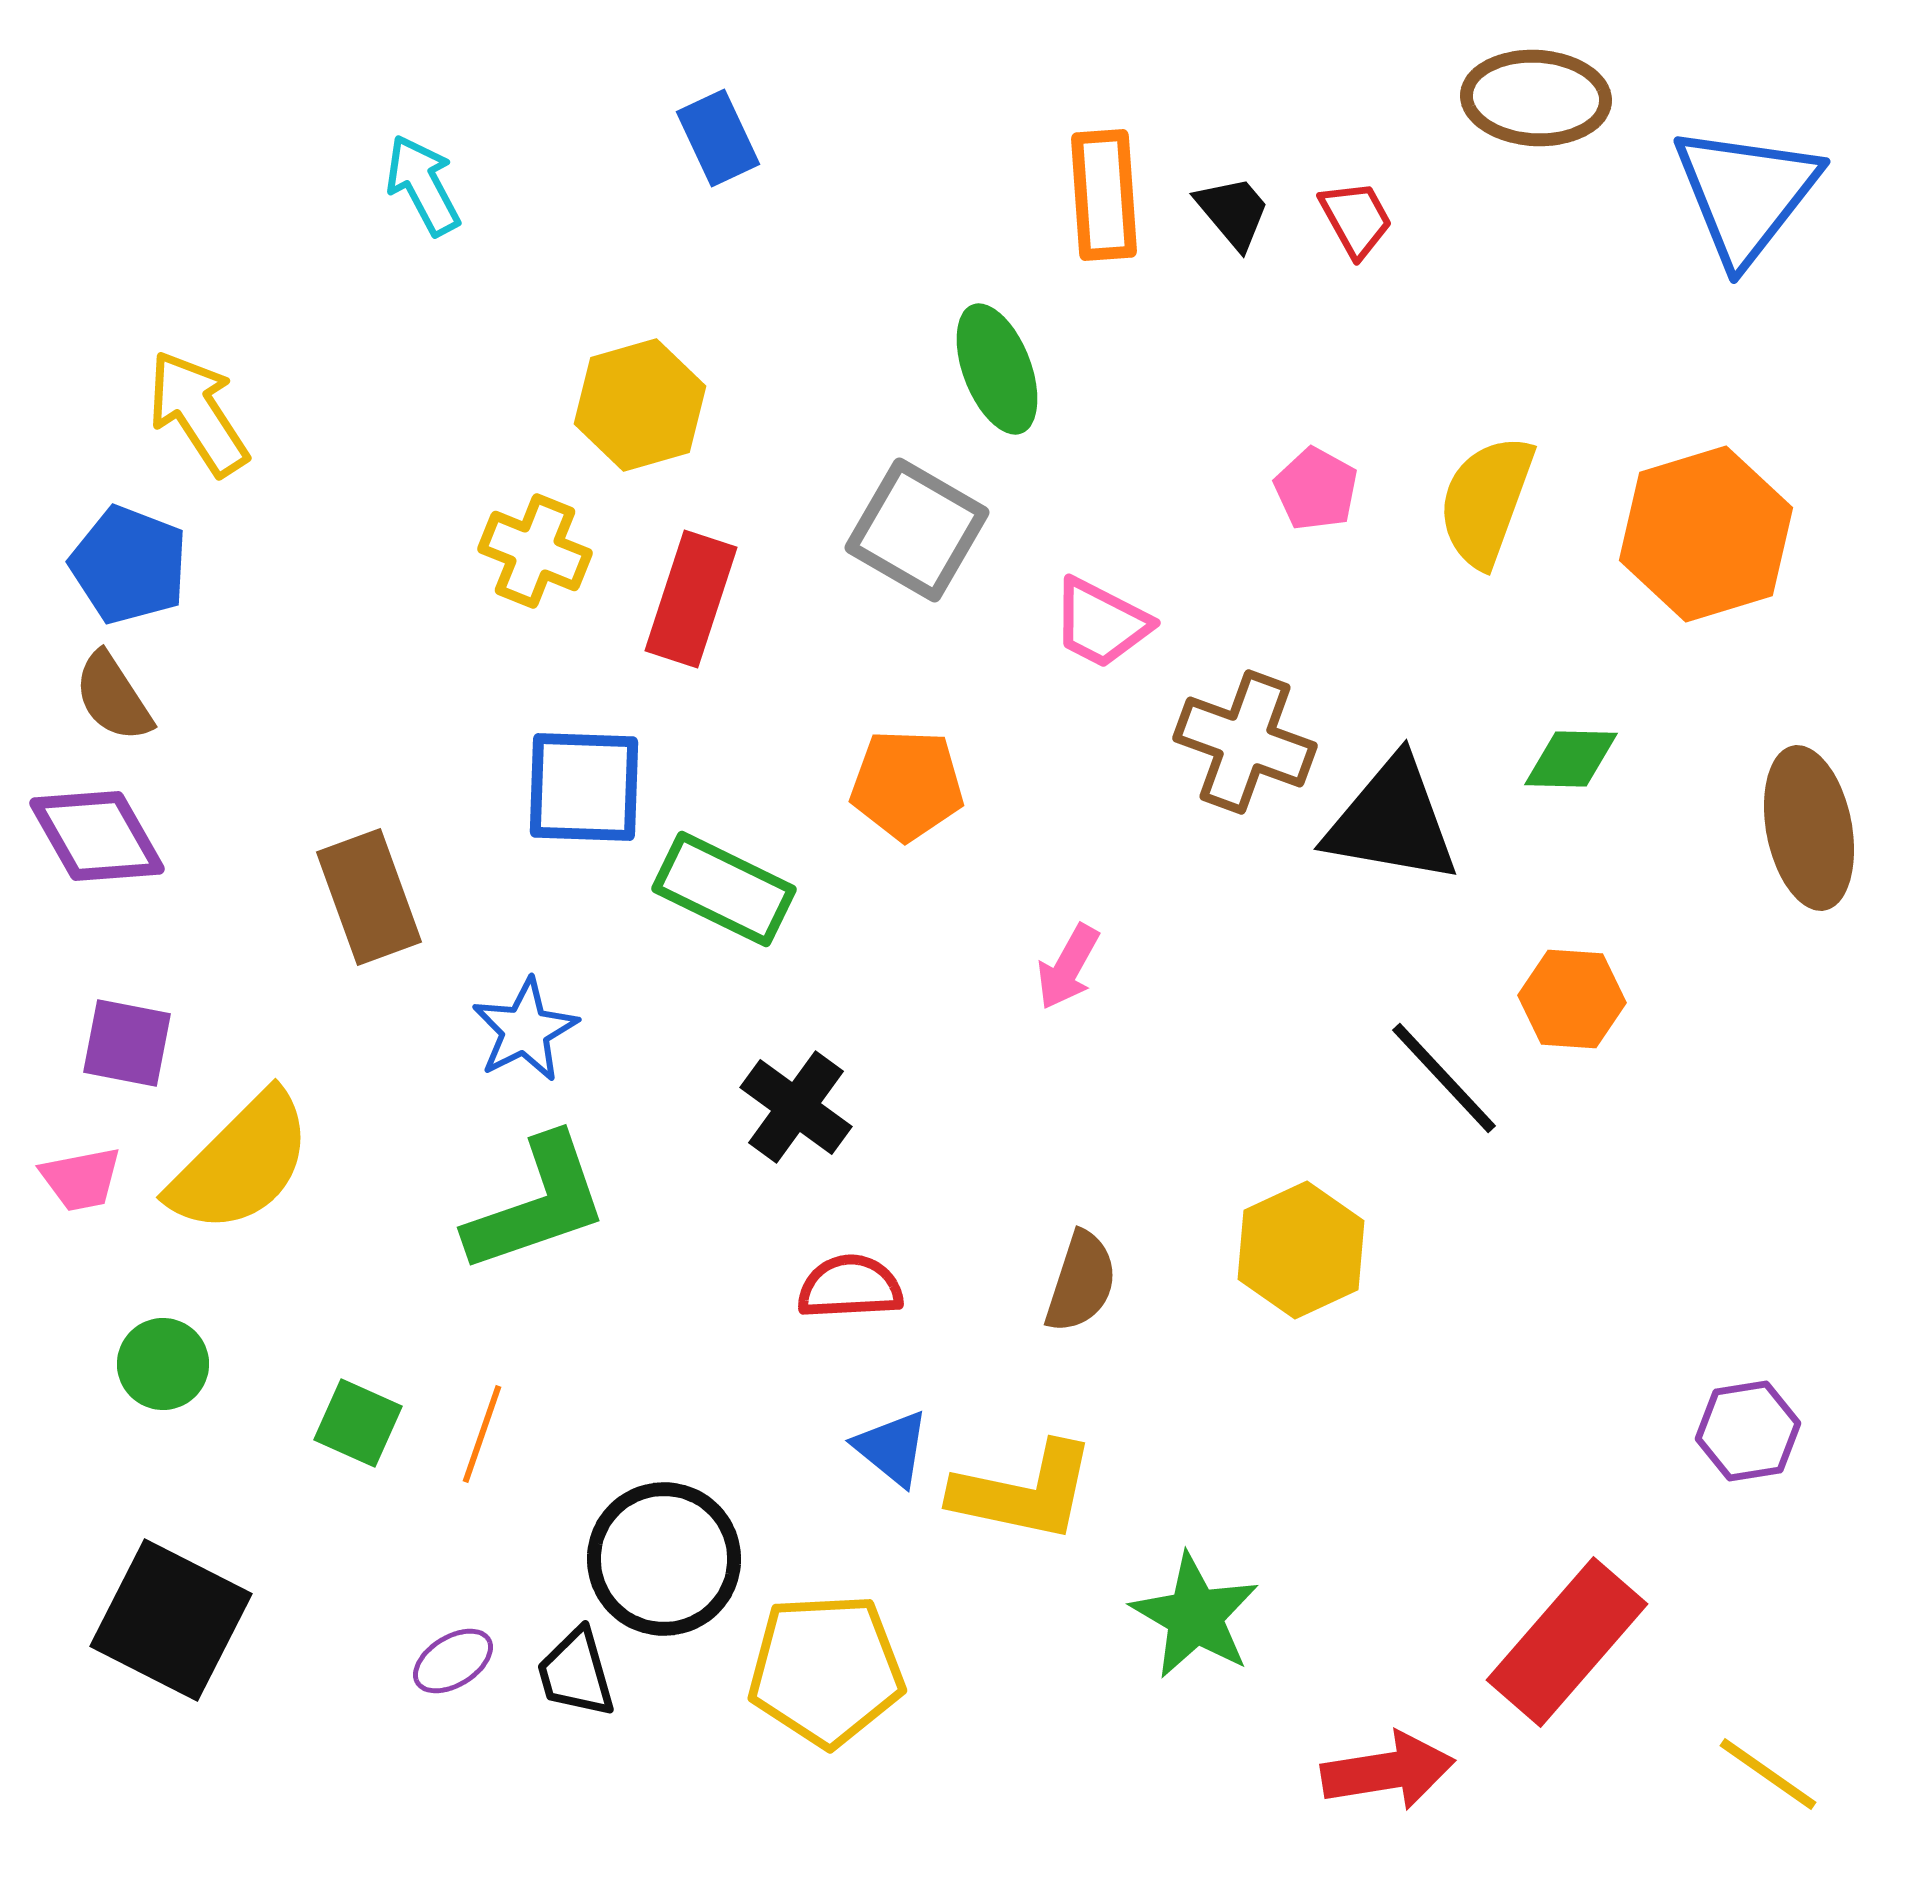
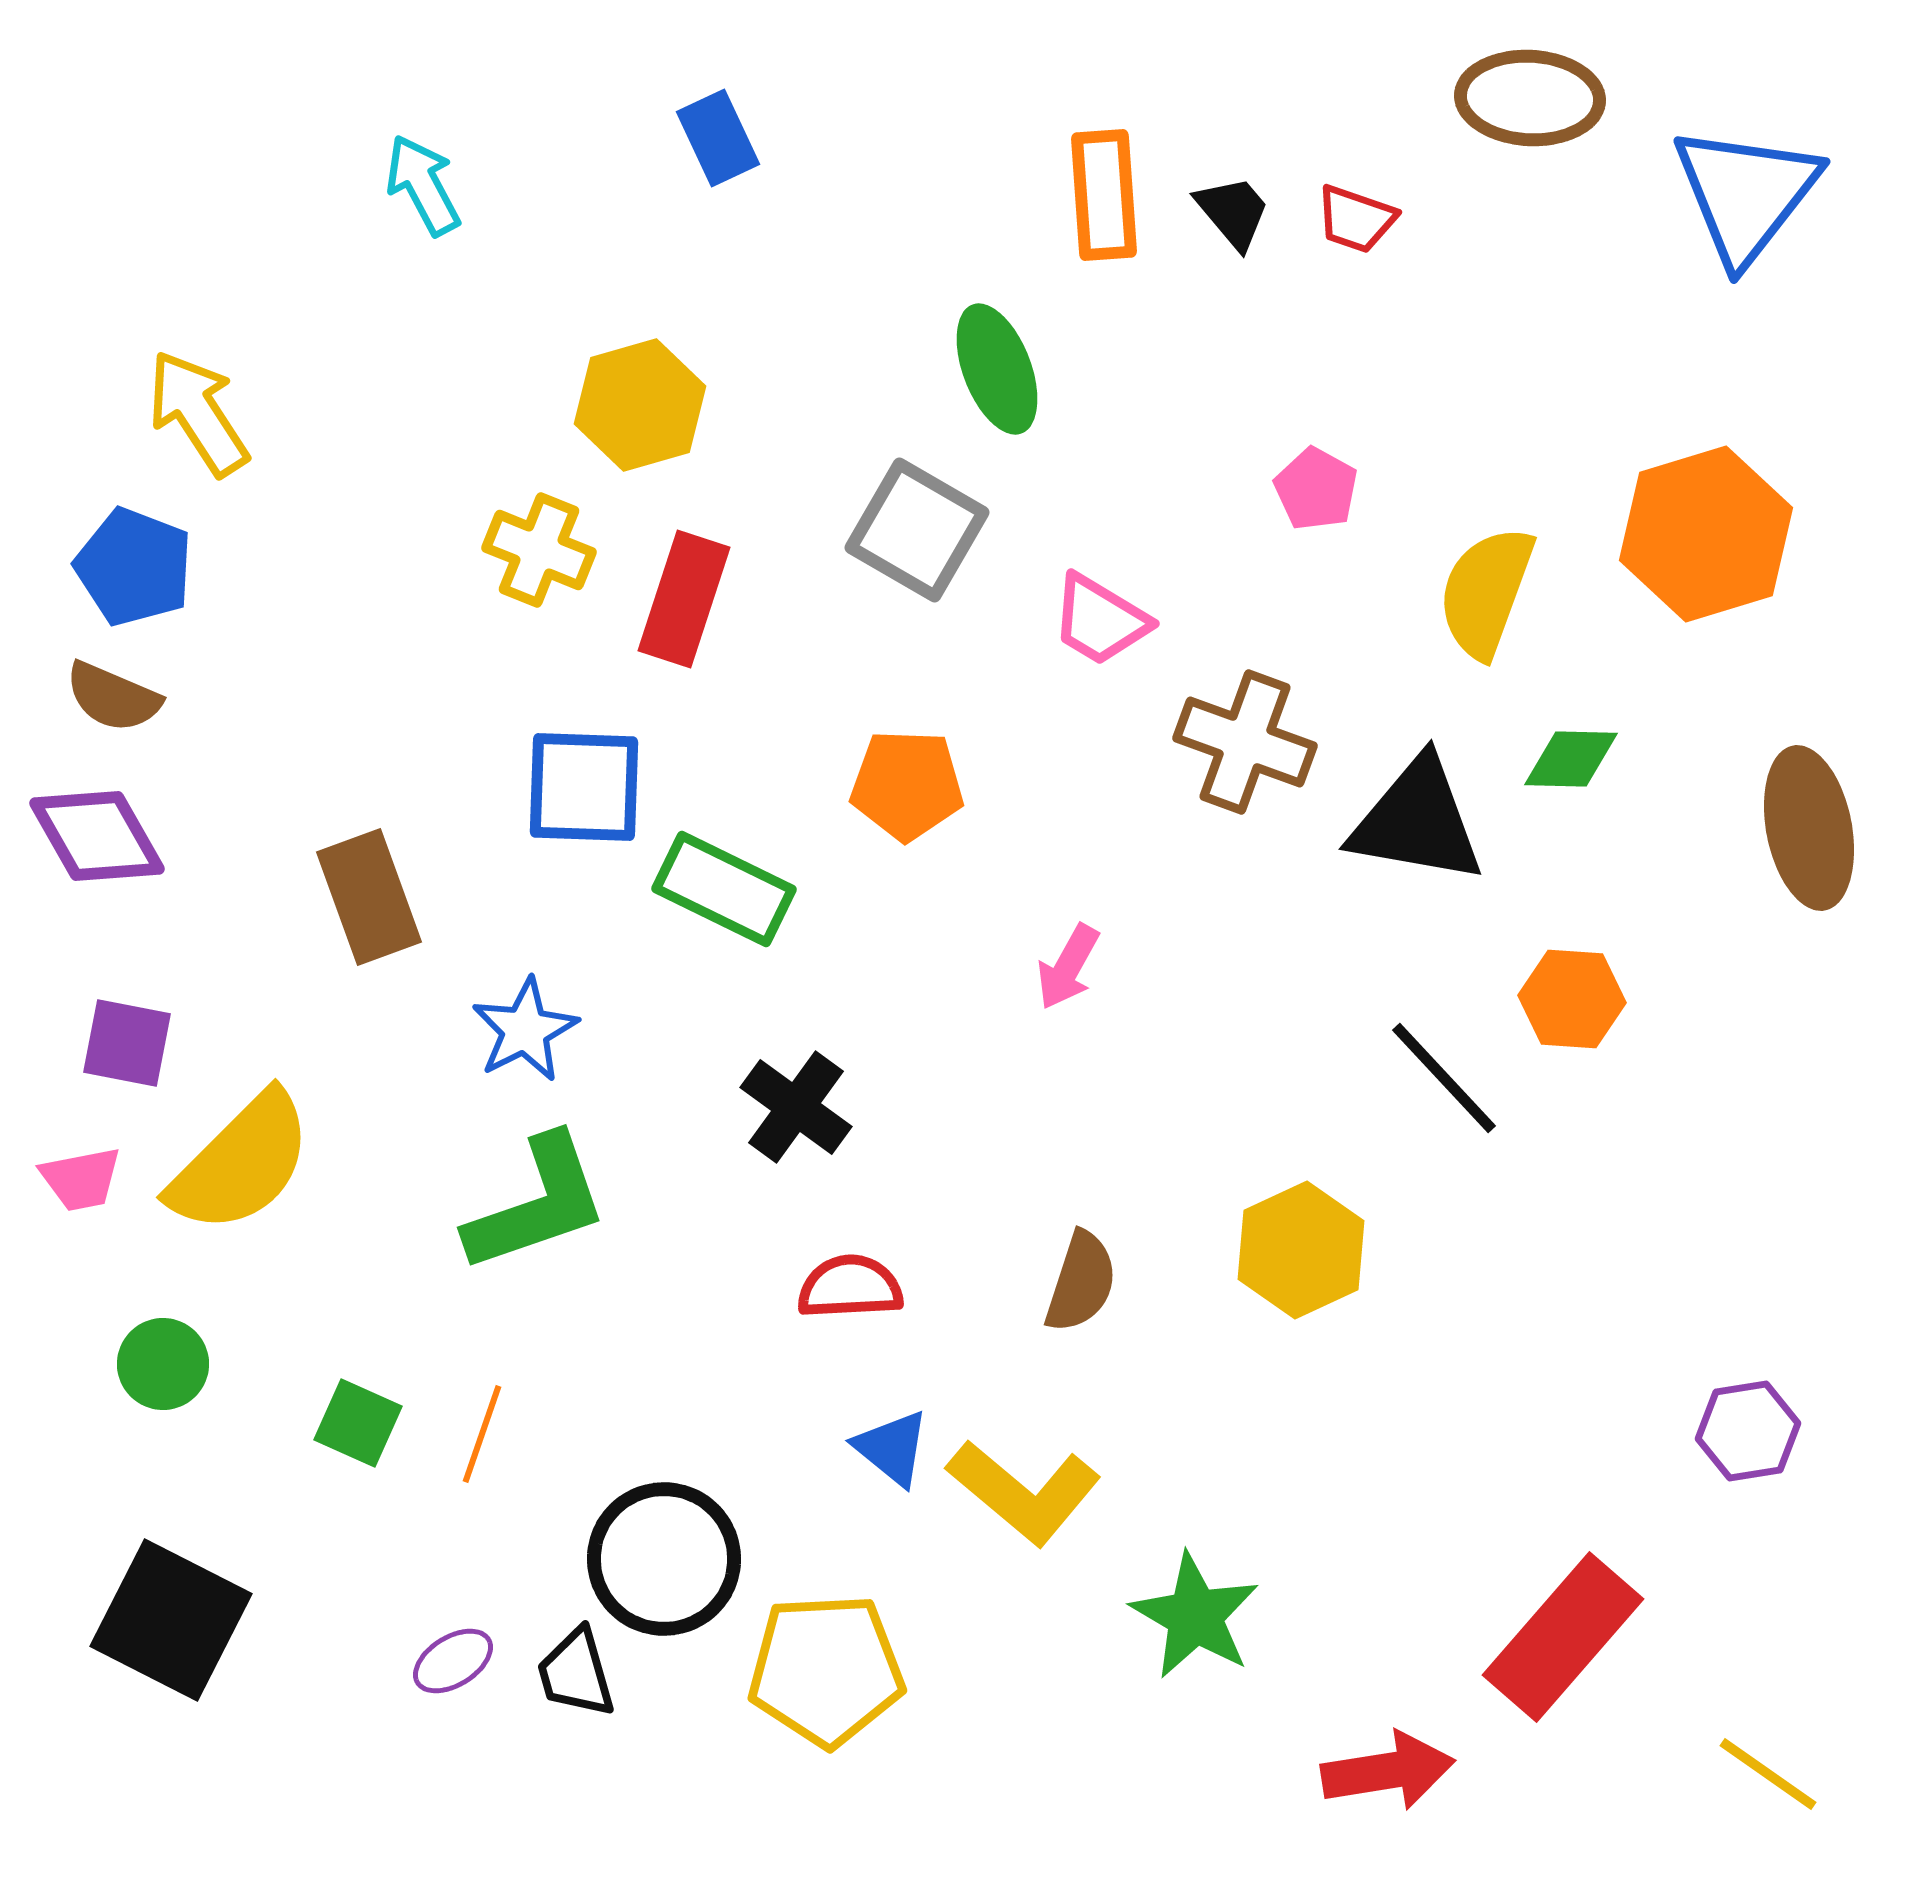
brown ellipse at (1536, 98): moved 6 px left
red trapezoid at (1356, 219): rotated 138 degrees clockwise
yellow semicircle at (1486, 501): moved 91 px down
yellow cross at (535, 551): moved 4 px right, 1 px up
blue pentagon at (129, 565): moved 5 px right, 2 px down
red rectangle at (691, 599): moved 7 px left
pink trapezoid at (1101, 623): moved 1 px left, 3 px up; rotated 4 degrees clockwise
brown semicircle at (113, 697): rotated 34 degrees counterclockwise
black triangle at (1392, 821): moved 25 px right
yellow L-shape at (1024, 1492): rotated 28 degrees clockwise
red rectangle at (1567, 1642): moved 4 px left, 5 px up
